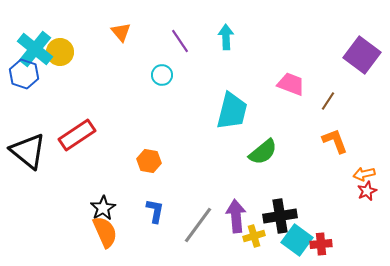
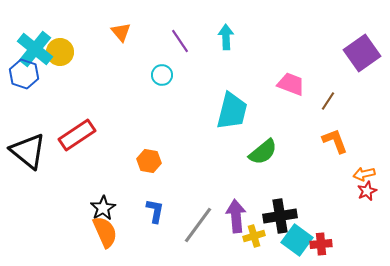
purple square: moved 2 px up; rotated 18 degrees clockwise
